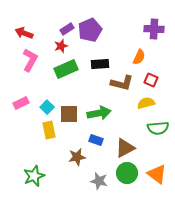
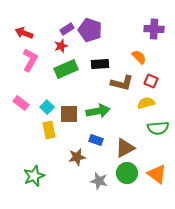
purple pentagon: rotated 30 degrees counterclockwise
orange semicircle: rotated 70 degrees counterclockwise
red square: moved 1 px down
pink rectangle: rotated 63 degrees clockwise
green arrow: moved 1 px left, 2 px up
